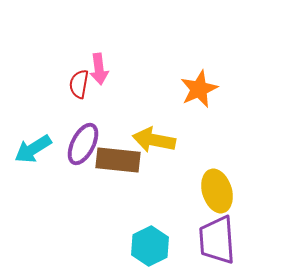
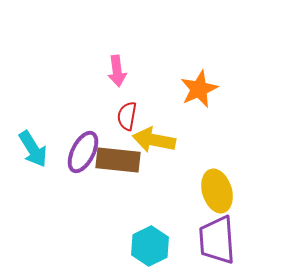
pink arrow: moved 18 px right, 2 px down
red semicircle: moved 48 px right, 32 px down
purple ellipse: moved 8 px down
cyan arrow: rotated 90 degrees counterclockwise
